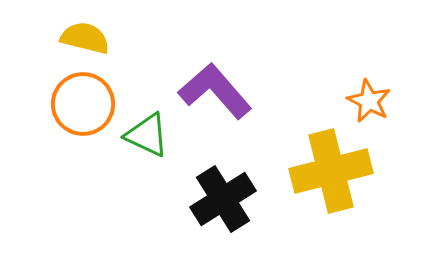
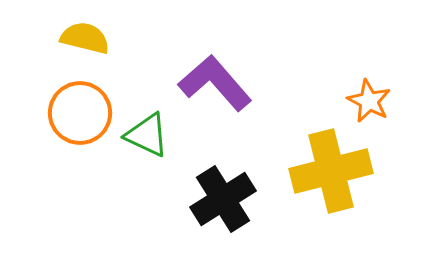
purple L-shape: moved 8 px up
orange circle: moved 3 px left, 9 px down
